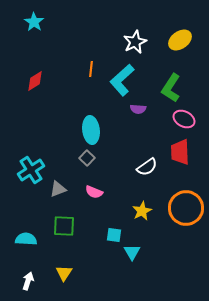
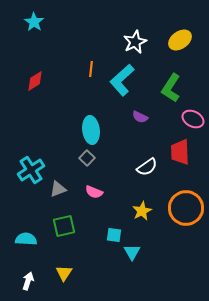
purple semicircle: moved 2 px right, 8 px down; rotated 21 degrees clockwise
pink ellipse: moved 9 px right
green square: rotated 15 degrees counterclockwise
